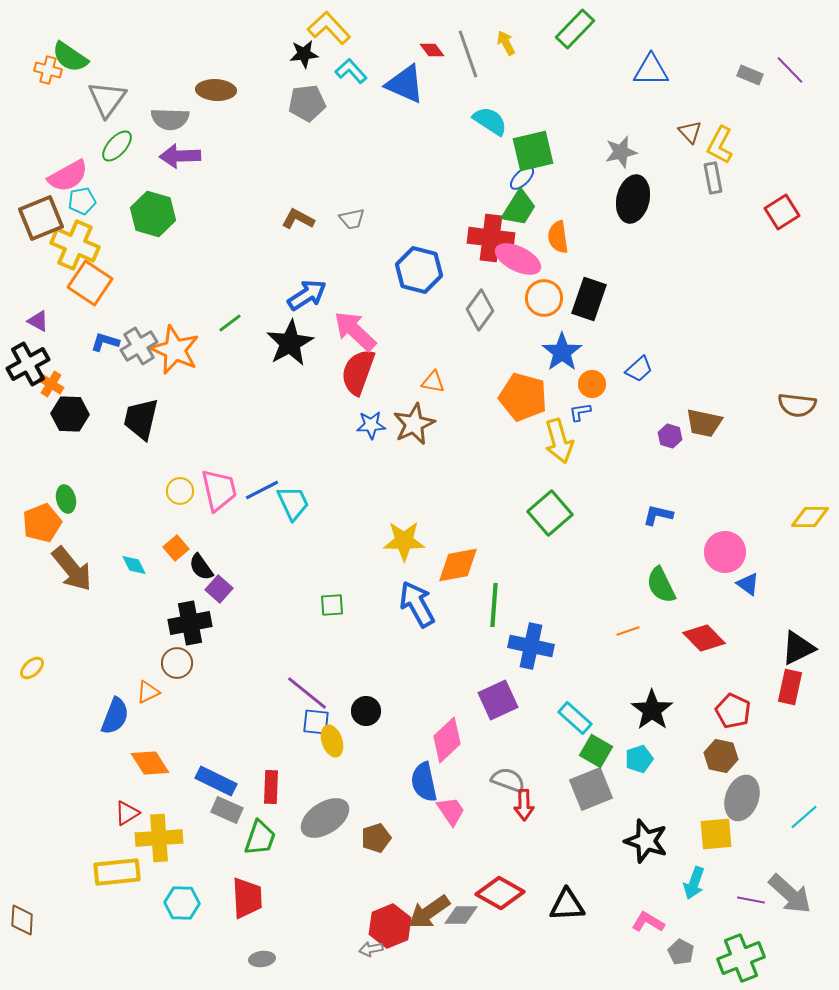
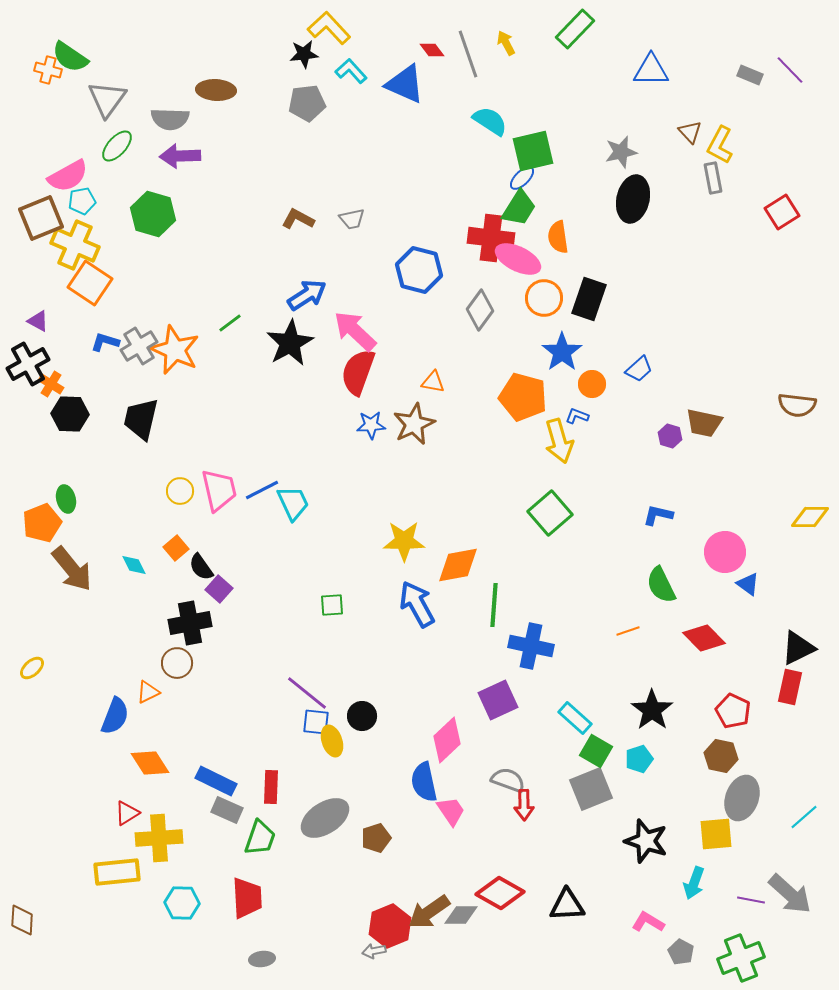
blue L-shape at (580, 412): moved 3 px left, 4 px down; rotated 30 degrees clockwise
black circle at (366, 711): moved 4 px left, 5 px down
gray arrow at (371, 949): moved 3 px right, 2 px down
